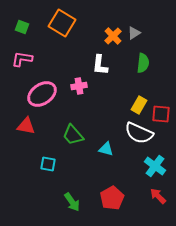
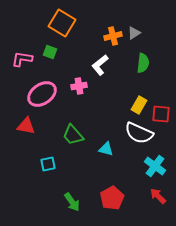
green square: moved 28 px right, 25 px down
orange cross: rotated 30 degrees clockwise
white L-shape: rotated 45 degrees clockwise
cyan square: rotated 21 degrees counterclockwise
